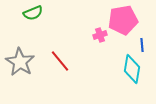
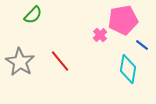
green semicircle: moved 2 px down; rotated 24 degrees counterclockwise
pink cross: rotated 24 degrees counterclockwise
blue line: rotated 48 degrees counterclockwise
cyan diamond: moved 4 px left
